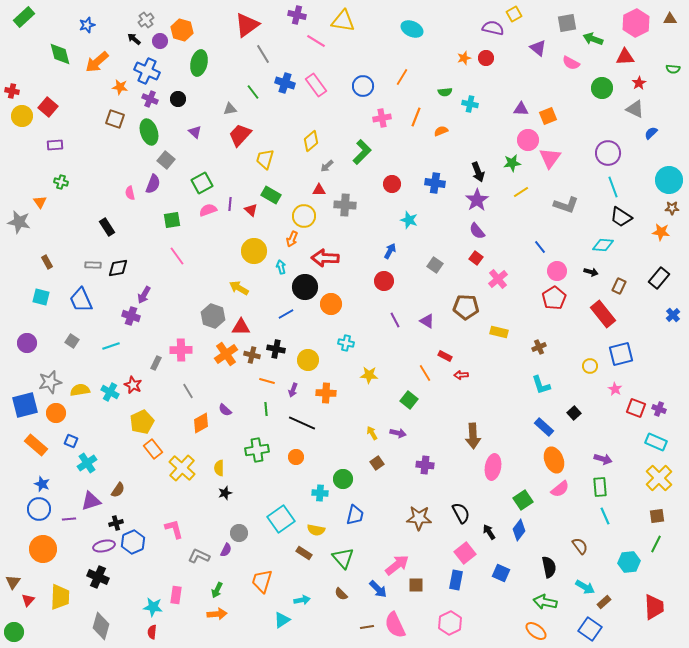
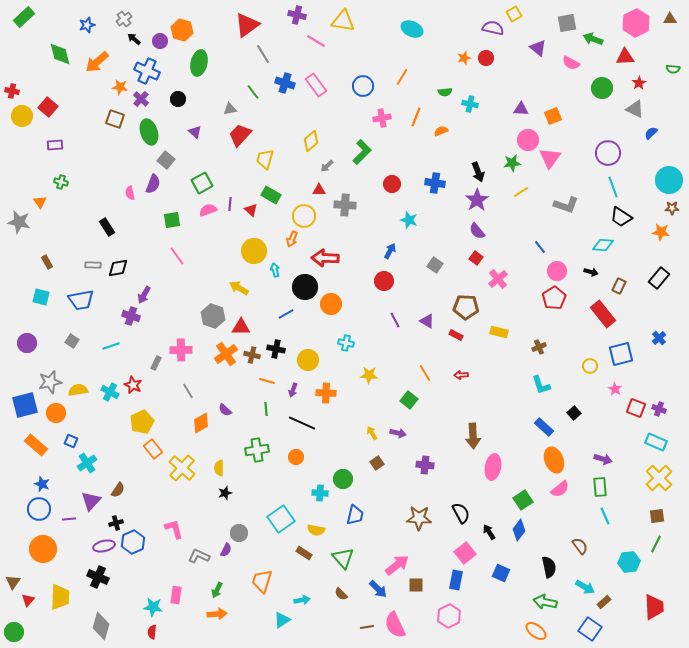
gray cross at (146, 20): moved 22 px left, 1 px up
purple cross at (150, 99): moved 9 px left; rotated 21 degrees clockwise
orange square at (548, 116): moved 5 px right
cyan arrow at (281, 267): moved 6 px left, 3 px down
blue trapezoid at (81, 300): rotated 76 degrees counterclockwise
blue cross at (673, 315): moved 14 px left, 23 px down
red rectangle at (445, 356): moved 11 px right, 21 px up
yellow semicircle at (80, 390): moved 2 px left
purple triangle at (91, 501): rotated 30 degrees counterclockwise
pink hexagon at (450, 623): moved 1 px left, 7 px up
